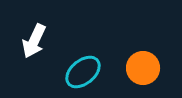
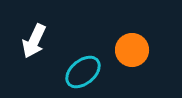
orange circle: moved 11 px left, 18 px up
